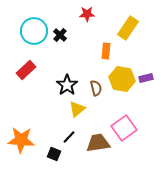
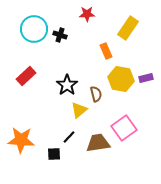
cyan circle: moved 2 px up
black cross: rotated 24 degrees counterclockwise
orange rectangle: rotated 28 degrees counterclockwise
red rectangle: moved 6 px down
yellow hexagon: moved 1 px left
brown semicircle: moved 6 px down
yellow triangle: moved 2 px right, 1 px down
black square: rotated 24 degrees counterclockwise
